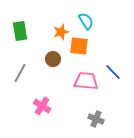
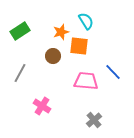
green rectangle: rotated 66 degrees clockwise
brown circle: moved 3 px up
gray cross: moved 2 px left, 1 px down; rotated 28 degrees clockwise
